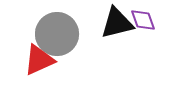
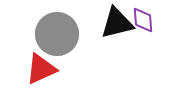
purple diamond: rotated 16 degrees clockwise
red triangle: moved 2 px right, 9 px down
